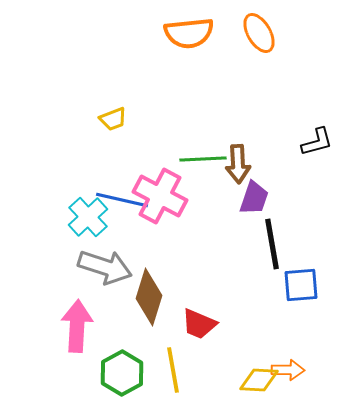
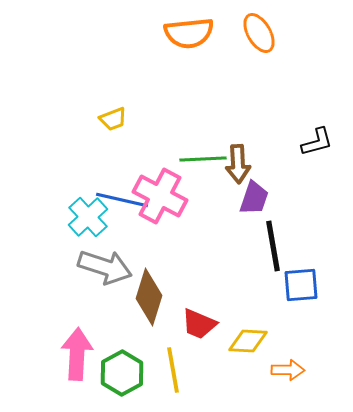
black line: moved 1 px right, 2 px down
pink arrow: moved 28 px down
yellow diamond: moved 11 px left, 39 px up
